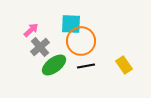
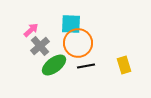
orange circle: moved 3 px left, 2 px down
gray cross: moved 1 px up
yellow rectangle: rotated 18 degrees clockwise
